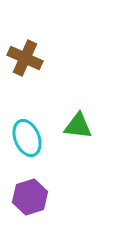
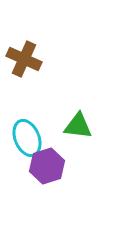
brown cross: moved 1 px left, 1 px down
purple hexagon: moved 17 px right, 31 px up
